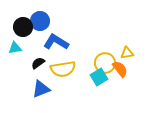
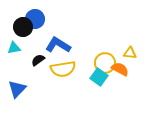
blue circle: moved 5 px left, 2 px up
blue L-shape: moved 2 px right, 3 px down
cyan triangle: moved 1 px left
yellow triangle: moved 3 px right; rotated 16 degrees clockwise
black semicircle: moved 3 px up
orange semicircle: rotated 24 degrees counterclockwise
cyan square: rotated 24 degrees counterclockwise
blue triangle: moved 24 px left; rotated 24 degrees counterclockwise
